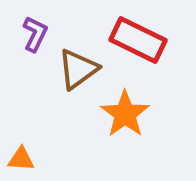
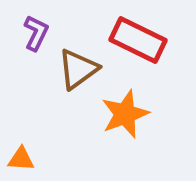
purple L-shape: moved 1 px right, 1 px up
orange star: rotated 15 degrees clockwise
